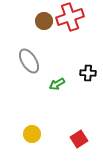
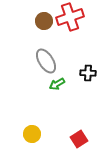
gray ellipse: moved 17 px right
